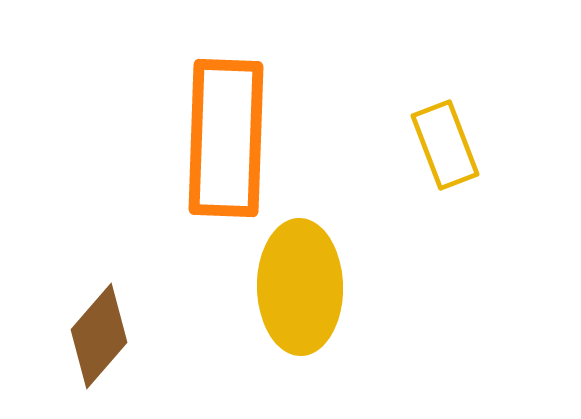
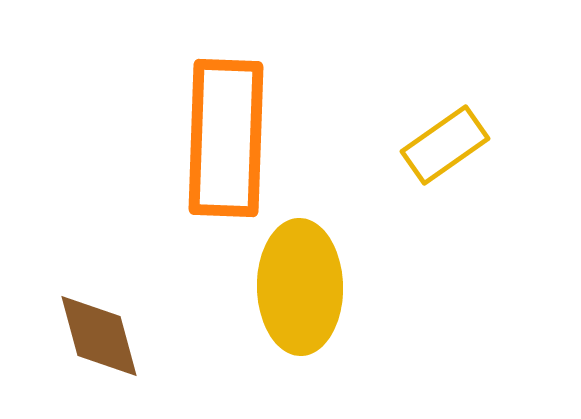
yellow rectangle: rotated 76 degrees clockwise
brown diamond: rotated 56 degrees counterclockwise
